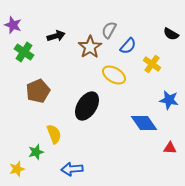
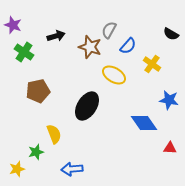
brown star: rotated 20 degrees counterclockwise
brown pentagon: rotated 10 degrees clockwise
